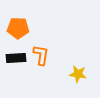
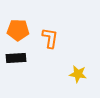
orange pentagon: moved 2 px down
orange L-shape: moved 9 px right, 17 px up
